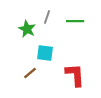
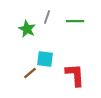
cyan square: moved 6 px down
